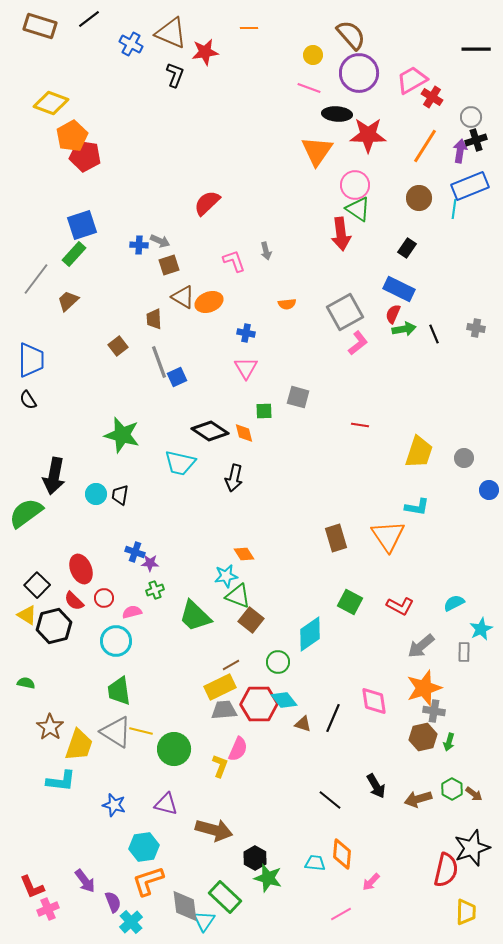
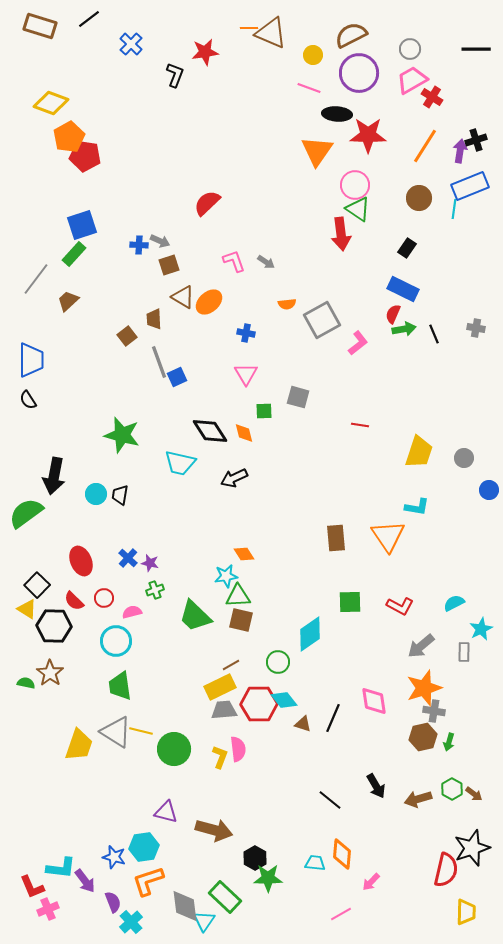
brown triangle at (171, 33): moved 100 px right
brown semicircle at (351, 35): rotated 76 degrees counterclockwise
blue cross at (131, 44): rotated 15 degrees clockwise
gray circle at (471, 117): moved 61 px left, 68 px up
orange pentagon at (72, 136): moved 3 px left, 1 px down
gray arrow at (266, 251): moved 11 px down; rotated 42 degrees counterclockwise
blue rectangle at (399, 289): moved 4 px right
orange ellipse at (209, 302): rotated 20 degrees counterclockwise
gray square at (345, 312): moved 23 px left, 8 px down
brown square at (118, 346): moved 9 px right, 10 px up
pink triangle at (246, 368): moved 6 px down
black diamond at (210, 431): rotated 24 degrees clockwise
black arrow at (234, 478): rotated 52 degrees clockwise
brown rectangle at (336, 538): rotated 12 degrees clockwise
blue cross at (135, 552): moved 7 px left, 6 px down; rotated 24 degrees clockwise
purple star at (150, 563): rotated 12 degrees clockwise
red ellipse at (81, 569): moved 8 px up
green triangle at (238, 596): rotated 24 degrees counterclockwise
green square at (350, 602): rotated 30 degrees counterclockwise
yellow triangle at (27, 615): moved 6 px up
brown square at (251, 620): moved 10 px left; rotated 25 degrees counterclockwise
black hexagon at (54, 626): rotated 16 degrees clockwise
green trapezoid at (119, 691): moved 1 px right, 5 px up
brown star at (50, 727): moved 54 px up
pink semicircle at (238, 749): rotated 30 degrees counterclockwise
yellow L-shape at (220, 766): moved 9 px up
cyan L-shape at (61, 781): moved 87 px down
purple triangle at (166, 804): moved 8 px down
blue star at (114, 805): moved 52 px down
green star at (268, 878): rotated 16 degrees counterclockwise
